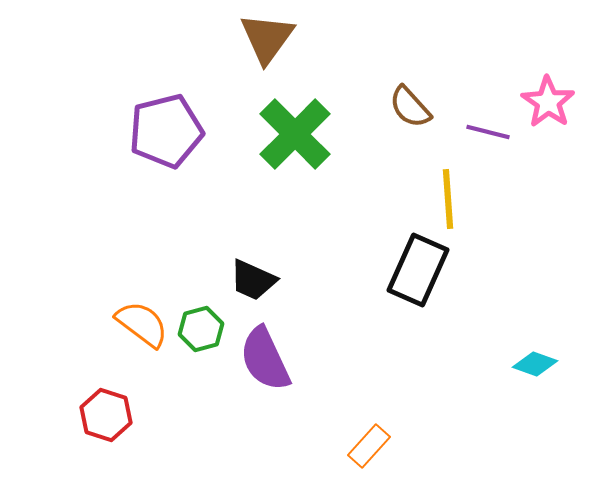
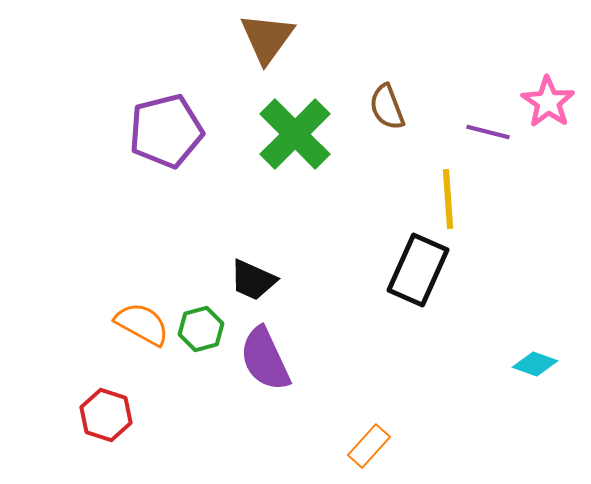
brown semicircle: moved 23 px left; rotated 21 degrees clockwise
orange semicircle: rotated 8 degrees counterclockwise
